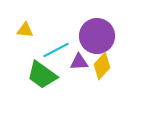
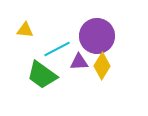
cyan line: moved 1 px right, 1 px up
yellow diamond: rotated 12 degrees counterclockwise
